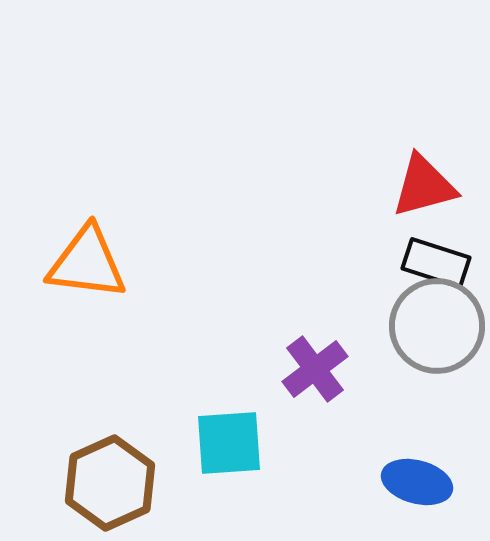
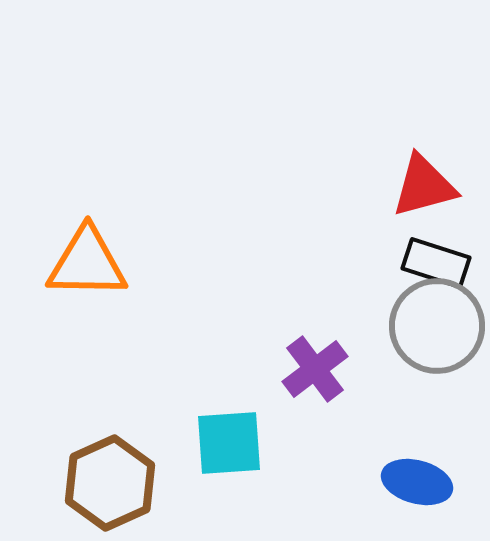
orange triangle: rotated 6 degrees counterclockwise
